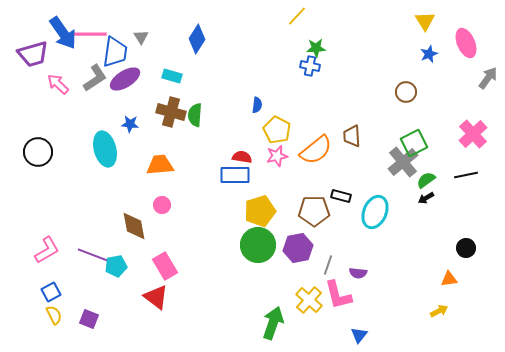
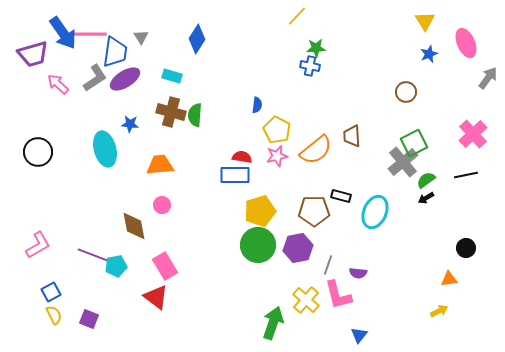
pink L-shape at (47, 250): moved 9 px left, 5 px up
yellow cross at (309, 300): moved 3 px left
